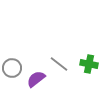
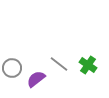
green cross: moved 1 px left, 1 px down; rotated 24 degrees clockwise
